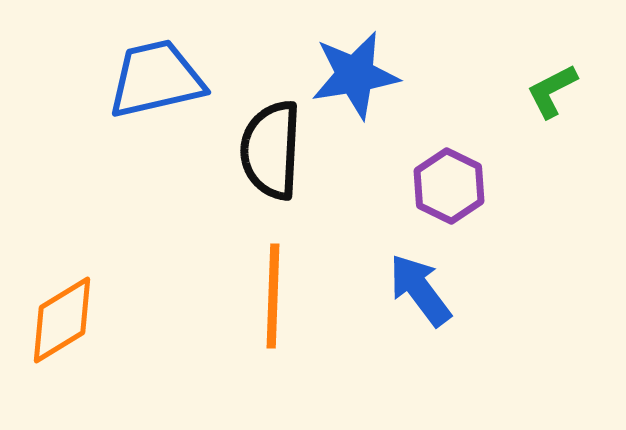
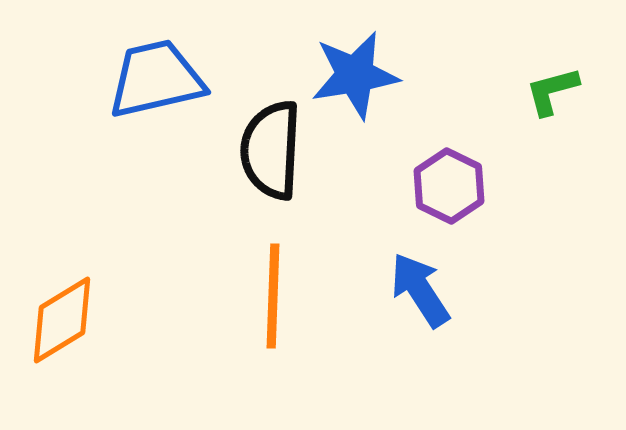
green L-shape: rotated 12 degrees clockwise
blue arrow: rotated 4 degrees clockwise
